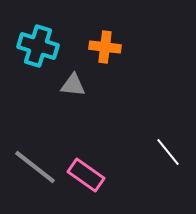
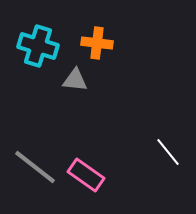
orange cross: moved 8 px left, 4 px up
gray triangle: moved 2 px right, 5 px up
